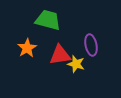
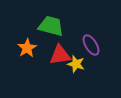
green trapezoid: moved 3 px right, 6 px down
purple ellipse: rotated 20 degrees counterclockwise
